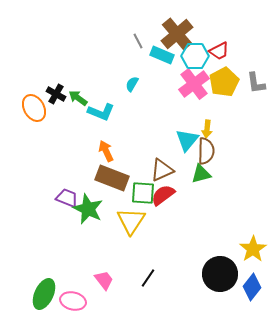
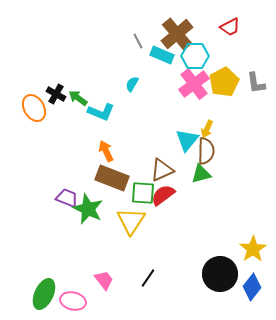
red trapezoid: moved 11 px right, 24 px up
yellow arrow: rotated 18 degrees clockwise
